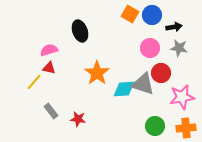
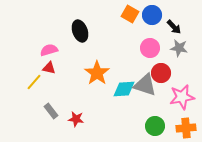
black arrow: rotated 56 degrees clockwise
gray triangle: moved 2 px right, 1 px down
red star: moved 2 px left
